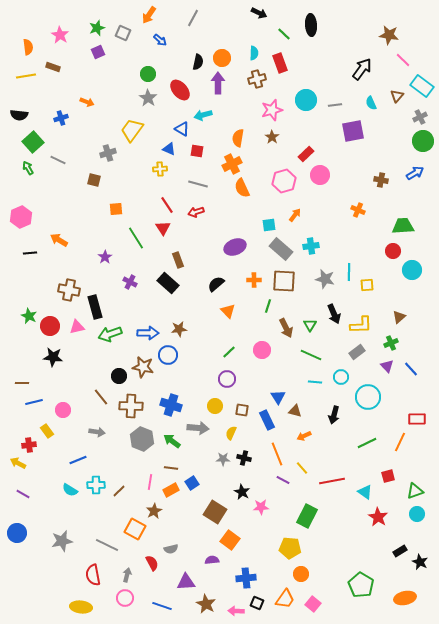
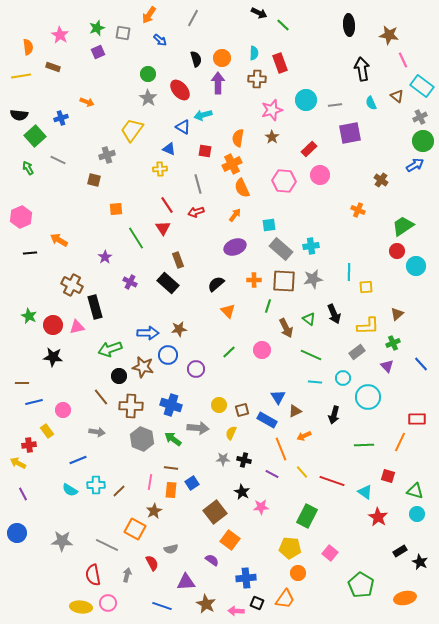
black ellipse at (311, 25): moved 38 px right
gray square at (123, 33): rotated 14 degrees counterclockwise
green line at (284, 34): moved 1 px left, 9 px up
pink line at (403, 60): rotated 21 degrees clockwise
black semicircle at (198, 62): moved 2 px left, 3 px up; rotated 28 degrees counterclockwise
black arrow at (362, 69): rotated 45 degrees counterclockwise
yellow line at (26, 76): moved 5 px left
brown cross at (257, 79): rotated 18 degrees clockwise
brown triangle at (397, 96): rotated 32 degrees counterclockwise
blue triangle at (182, 129): moved 1 px right, 2 px up
purple square at (353, 131): moved 3 px left, 2 px down
green square at (33, 142): moved 2 px right, 6 px up
red square at (197, 151): moved 8 px right
gray cross at (108, 153): moved 1 px left, 2 px down
red rectangle at (306, 154): moved 3 px right, 5 px up
blue arrow at (415, 173): moved 8 px up
brown cross at (381, 180): rotated 24 degrees clockwise
pink hexagon at (284, 181): rotated 20 degrees clockwise
gray line at (198, 184): rotated 60 degrees clockwise
orange arrow at (295, 215): moved 60 px left
green trapezoid at (403, 226): rotated 30 degrees counterclockwise
red circle at (393, 251): moved 4 px right
cyan circle at (412, 270): moved 4 px right, 4 px up
gray star at (325, 279): moved 12 px left; rotated 24 degrees counterclockwise
yellow square at (367, 285): moved 1 px left, 2 px down
brown cross at (69, 290): moved 3 px right, 5 px up; rotated 15 degrees clockwise
brown triangle at (399, 317): moved 2 px left, 3 px up
green triangle at (310, 325): moved 1 px left, 6 px up; rotated 24 degrees counterclockwise
yellow L-shape at (361, 325): moved 7 px right, 1 px down
red circle at (50, 326): moved 3 px right, 1 px up
green arrow at (110, 334): moved 15 px down
green cross at (391, 343): moved 2 px right
blue line at (411, 369): moved 10 px right, 5 px up
cyan circle at (341, 377): moved 2 px right, 1 px down
purple circle at (227, 379): moved 31 px left, 10 px up
yellow circle at (215, 406): moved 4 px right, 1 px up
brown square at (242, 410): rotated 24 degrees counterclockwise
brown triangle at (295, 411): rotated 40 degrees counterclockwise
blue rectangle at (267, 420): rotated 36 degrees counterclockwise
green arrow at (172, 441): moved 1 px right, 2 px up
green line at (367, 443): moved 3 px left, 2 px down; rotated 24 degrees clockwise
orange line at (277, 454): moved 4 px right, 5 px up
black cross at (244, 458): moved 2 px down
yellow line at (302, 468): moved 4 px down
red square at (388, 476): rotated 32 degrees clockwise
purple line at (283, 480): moved 11 px left, 6 px up
red line at (332, 481): rotated 30 degrees clockwise
orange rectangle at (171, 490): rotated 56 degrees counterclockwise
green triangle at (415, 491): rotated 36 degrees clockwise
purple line at (23, 494): rotated 32 degrees clockwise
brown square at (215, 512): rotated 20 degrees clockwise
gray star at (62, 541): rotated 15 degrees clockwise
purple semicircle at (212, 560): rotated 40 degrees clockwise
orange circle at (301, 574): moved 3 px left, 1 px up
pink circle at (125, 598): moved 17 px left, 5 px down
pink square at (313, 604): moved 17 px right, 51 px up
